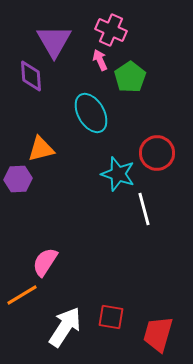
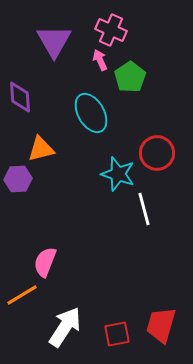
purple diamond: moved 11 px left, 21 px down
pink semicircle: rotated 12 degrees counterclockwise
red square: moved 6 px right, 17 px down; rotated 20 degrees counterclockwise
red trapezoid: moved 3 px right, 9 px up
